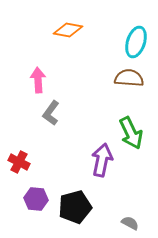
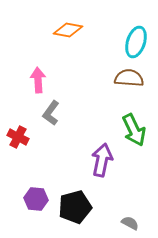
green arrow: moved 3 px right, 3 px up
red cross: moved 1 px left, 25 px up
